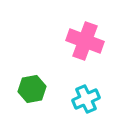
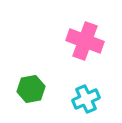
green hexagon: moved 1 px left
